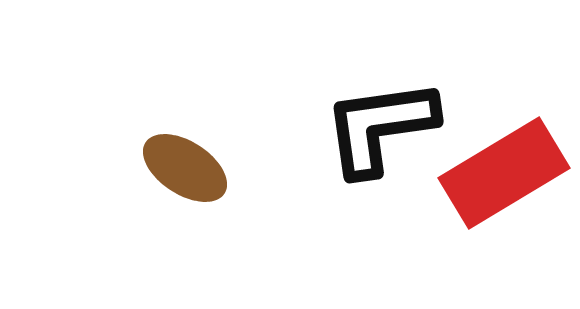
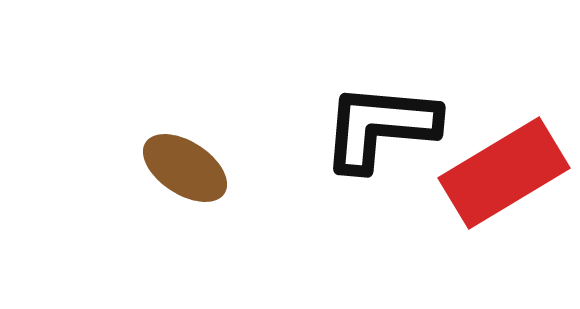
black L-shape: rotated 13 degrees clockwise
